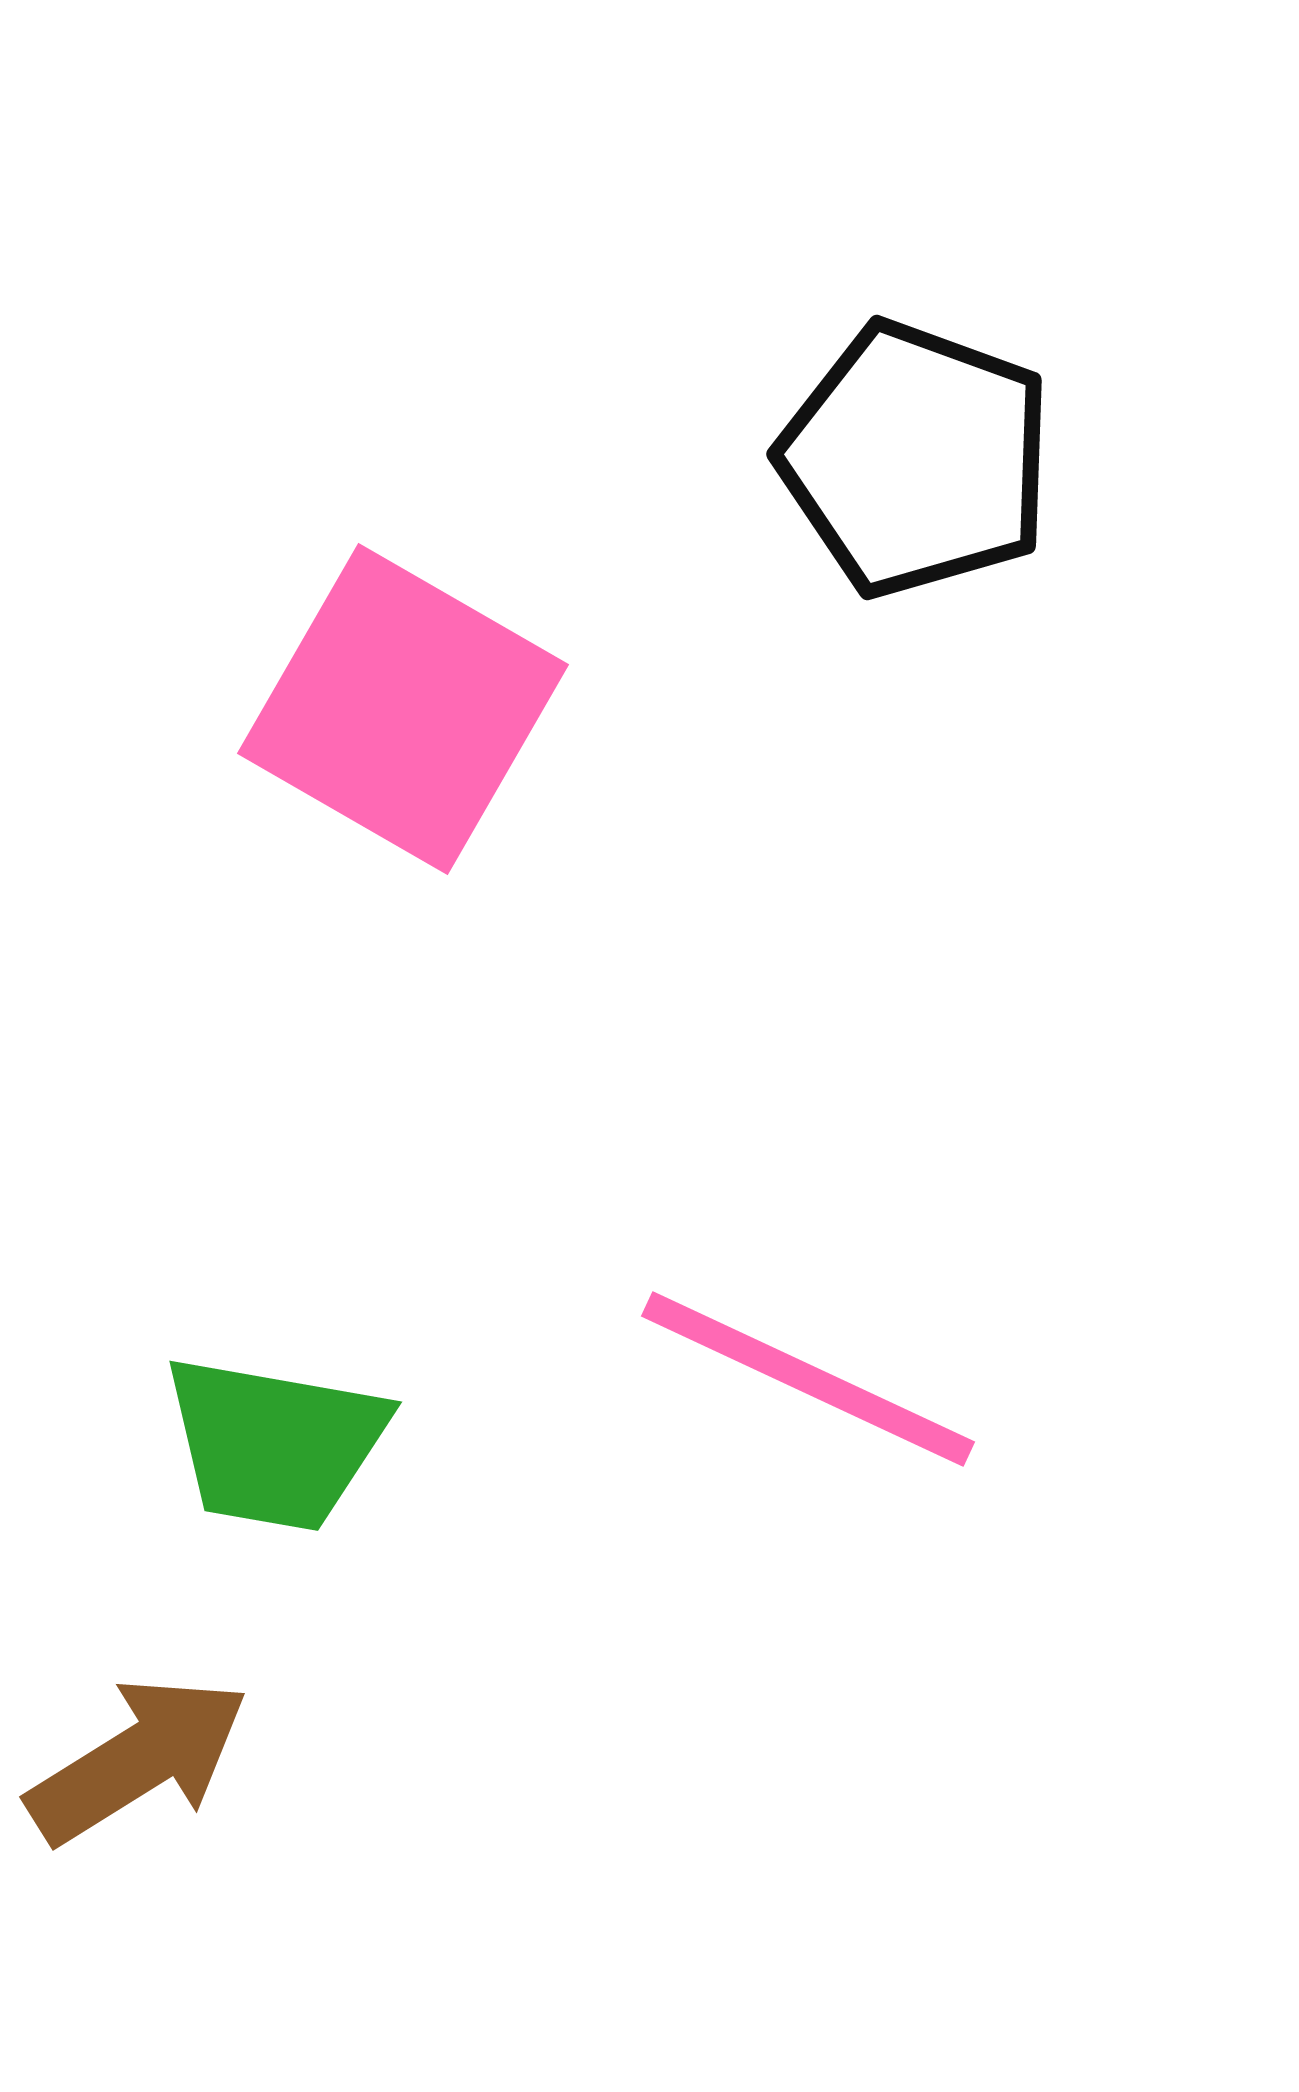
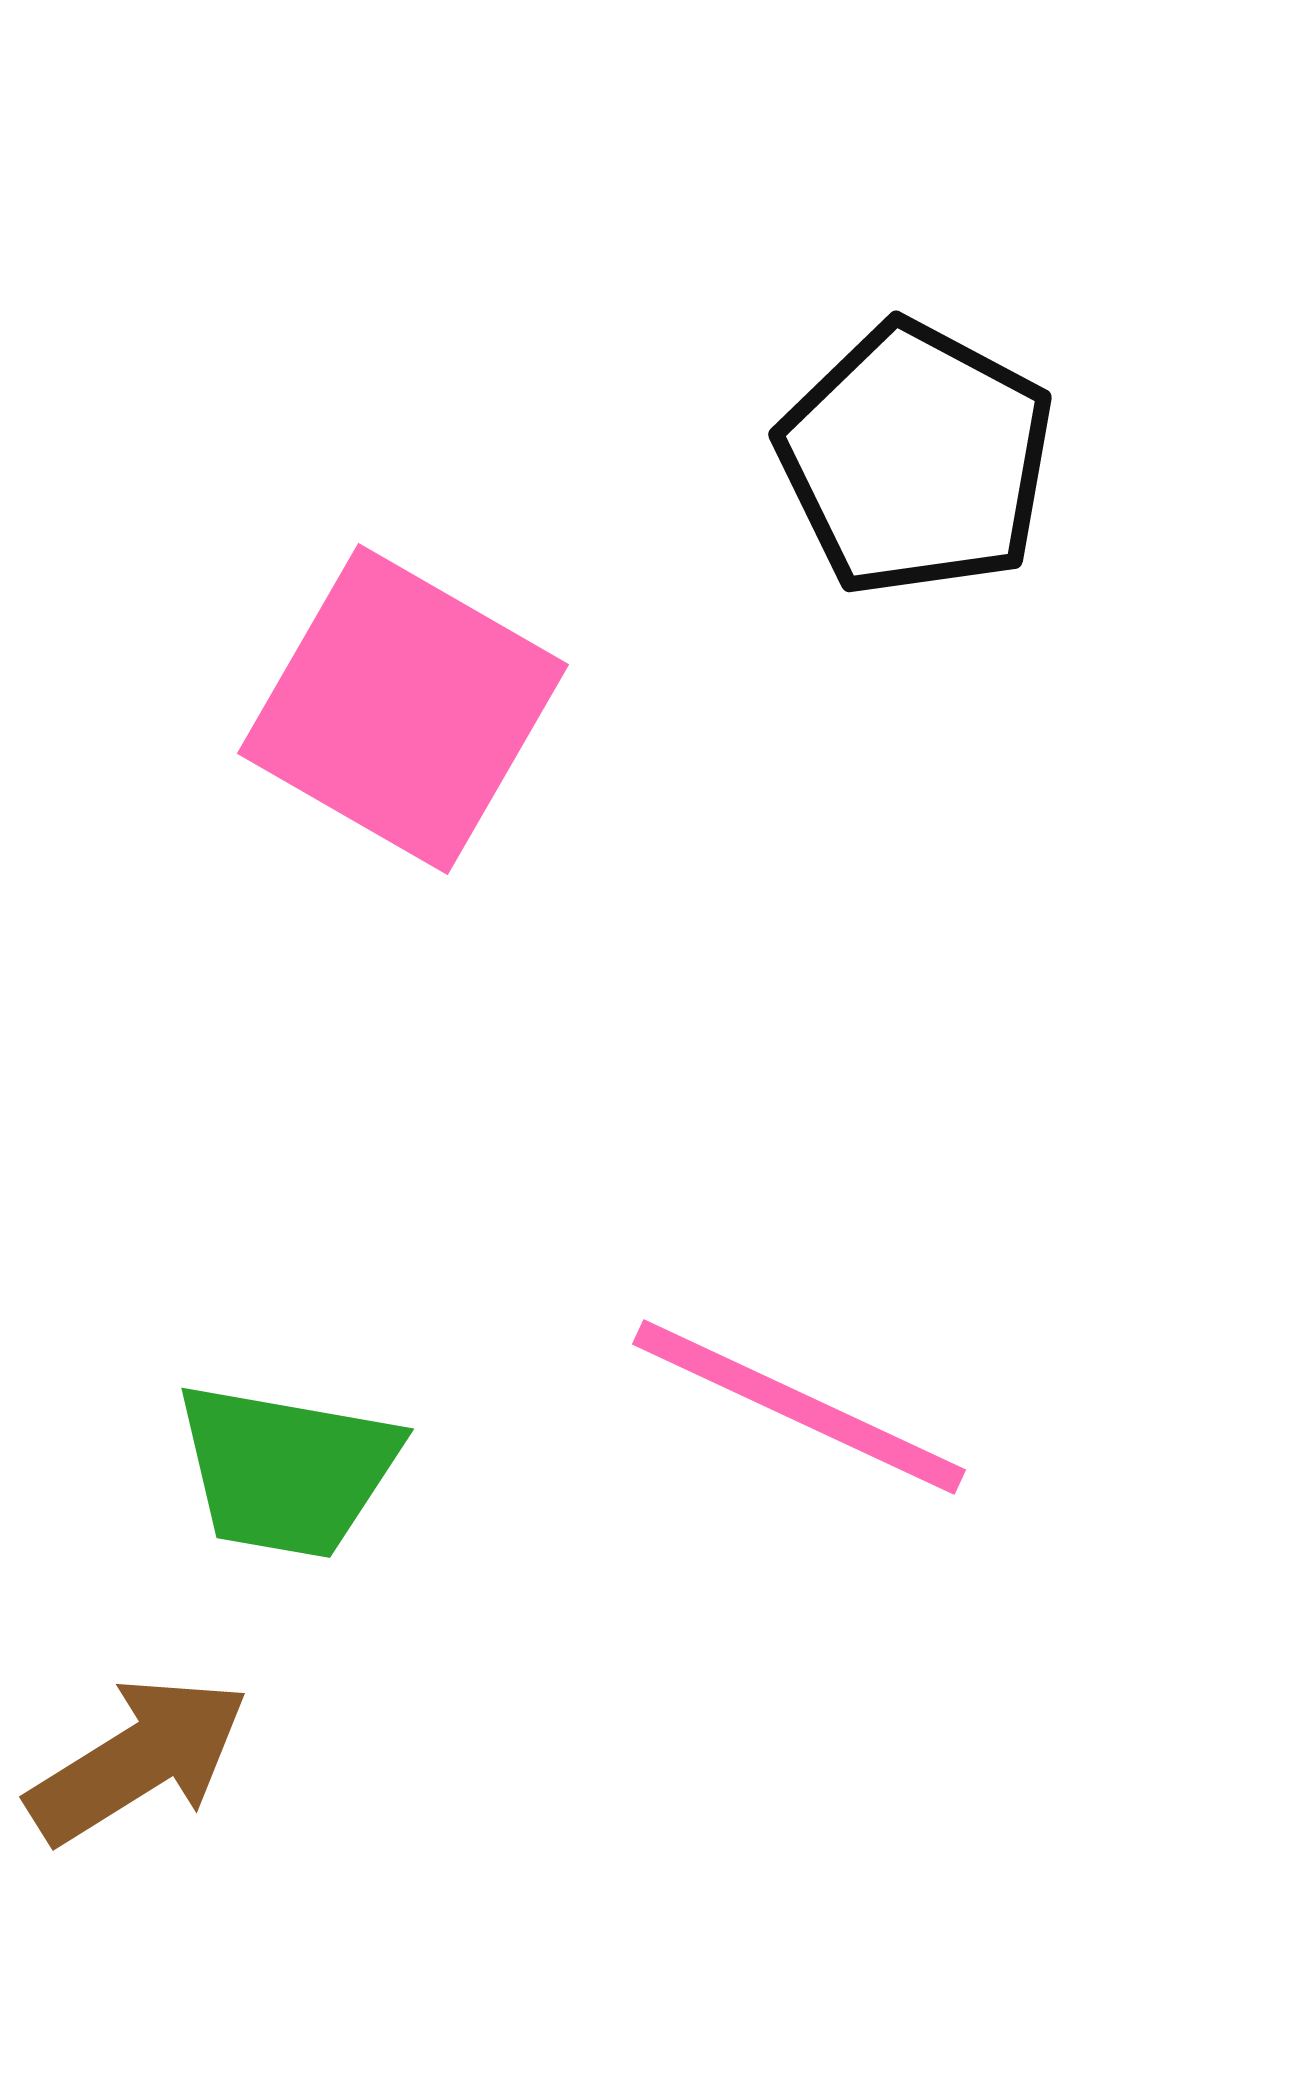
black pentagon: rotated 8 degrees clockwise
pink line: moved 9 px left, 28 px down
green trapezoid: moved 12 px right, 27 px down
